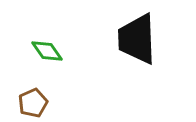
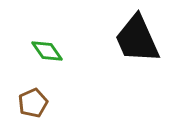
black trapezoid: rotated 22 degrees counterclockwise
